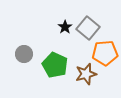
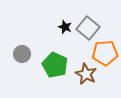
black star: rotated 16 degrees counterclockwise
gray circle: moved 2 px left
brown star: rotated 30 degrees counterclockwise
